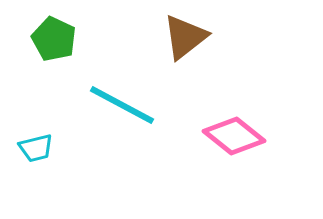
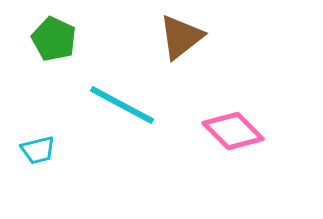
brown triangle: moved 4 px left
pink diamond: moved 1 px left, 5 px up; rotated 6 degrees clockwise
cyan trapezoid: moved 2 px right, 2 px down
